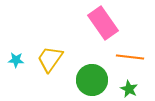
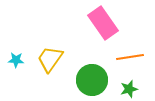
orange line: rotated 16 degrees counterclockwise
green star: rotated 30 degrees clockwise
